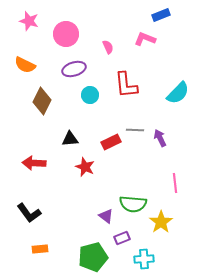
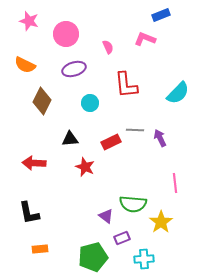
cyan circle: moved 8 px down
black L-shape: rotated 25 degrees clockwise
